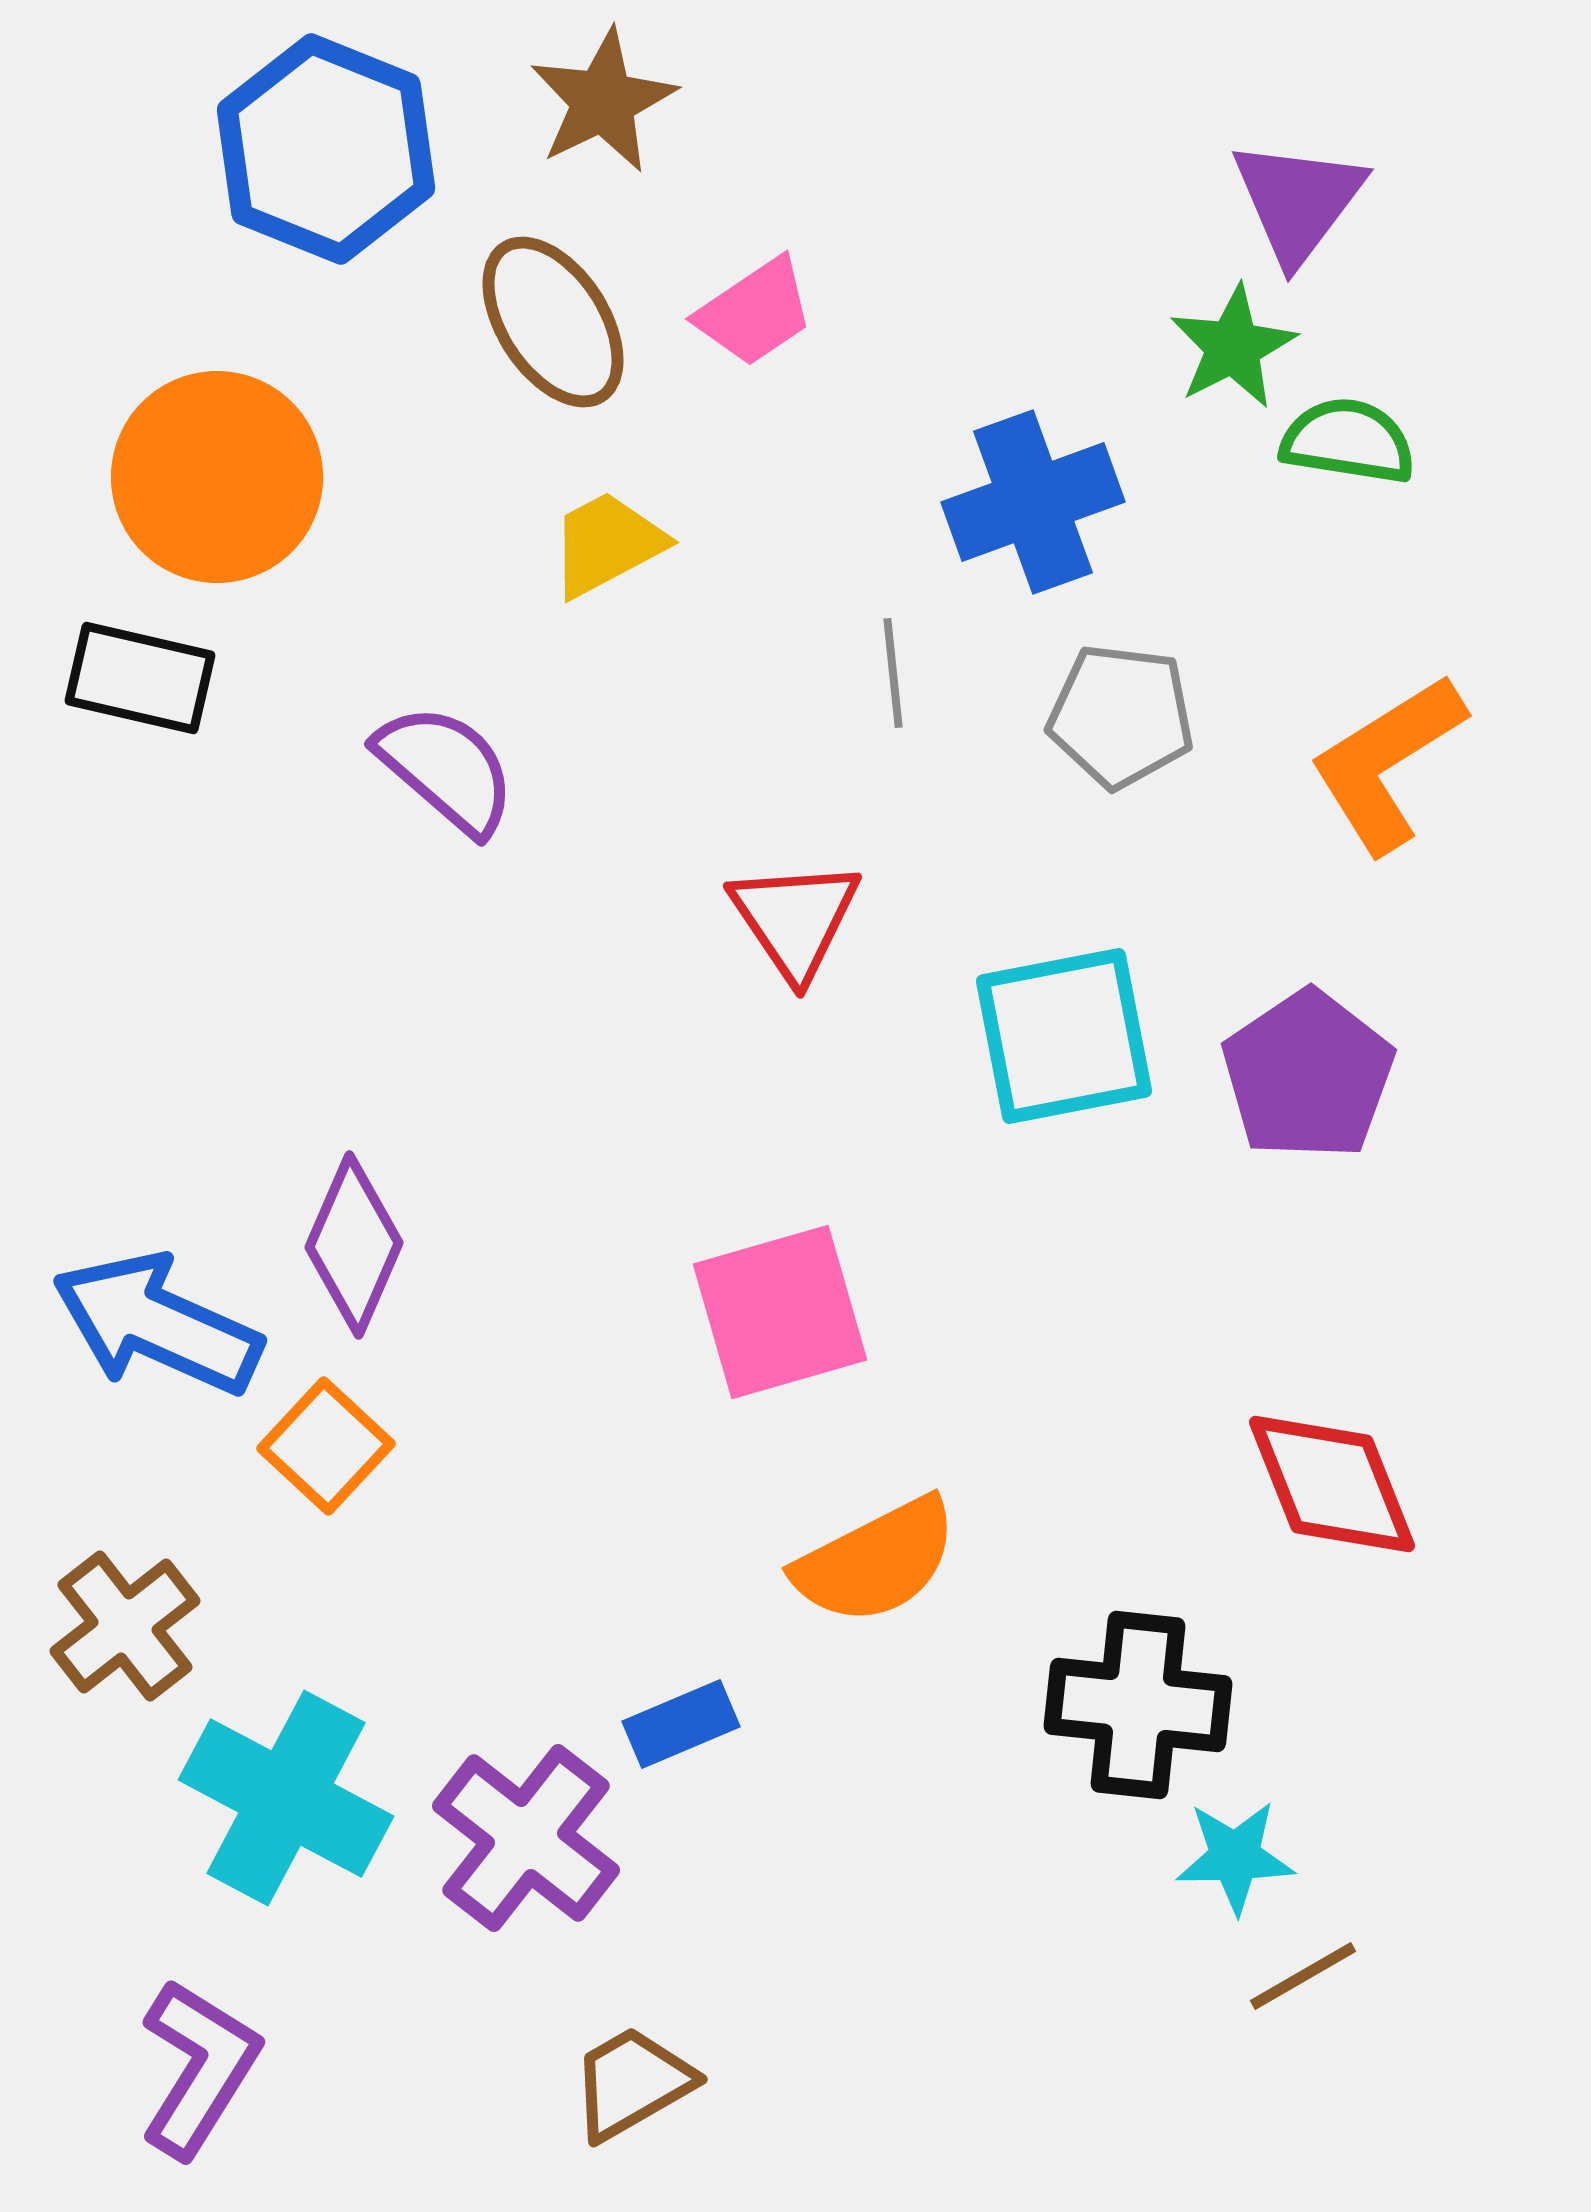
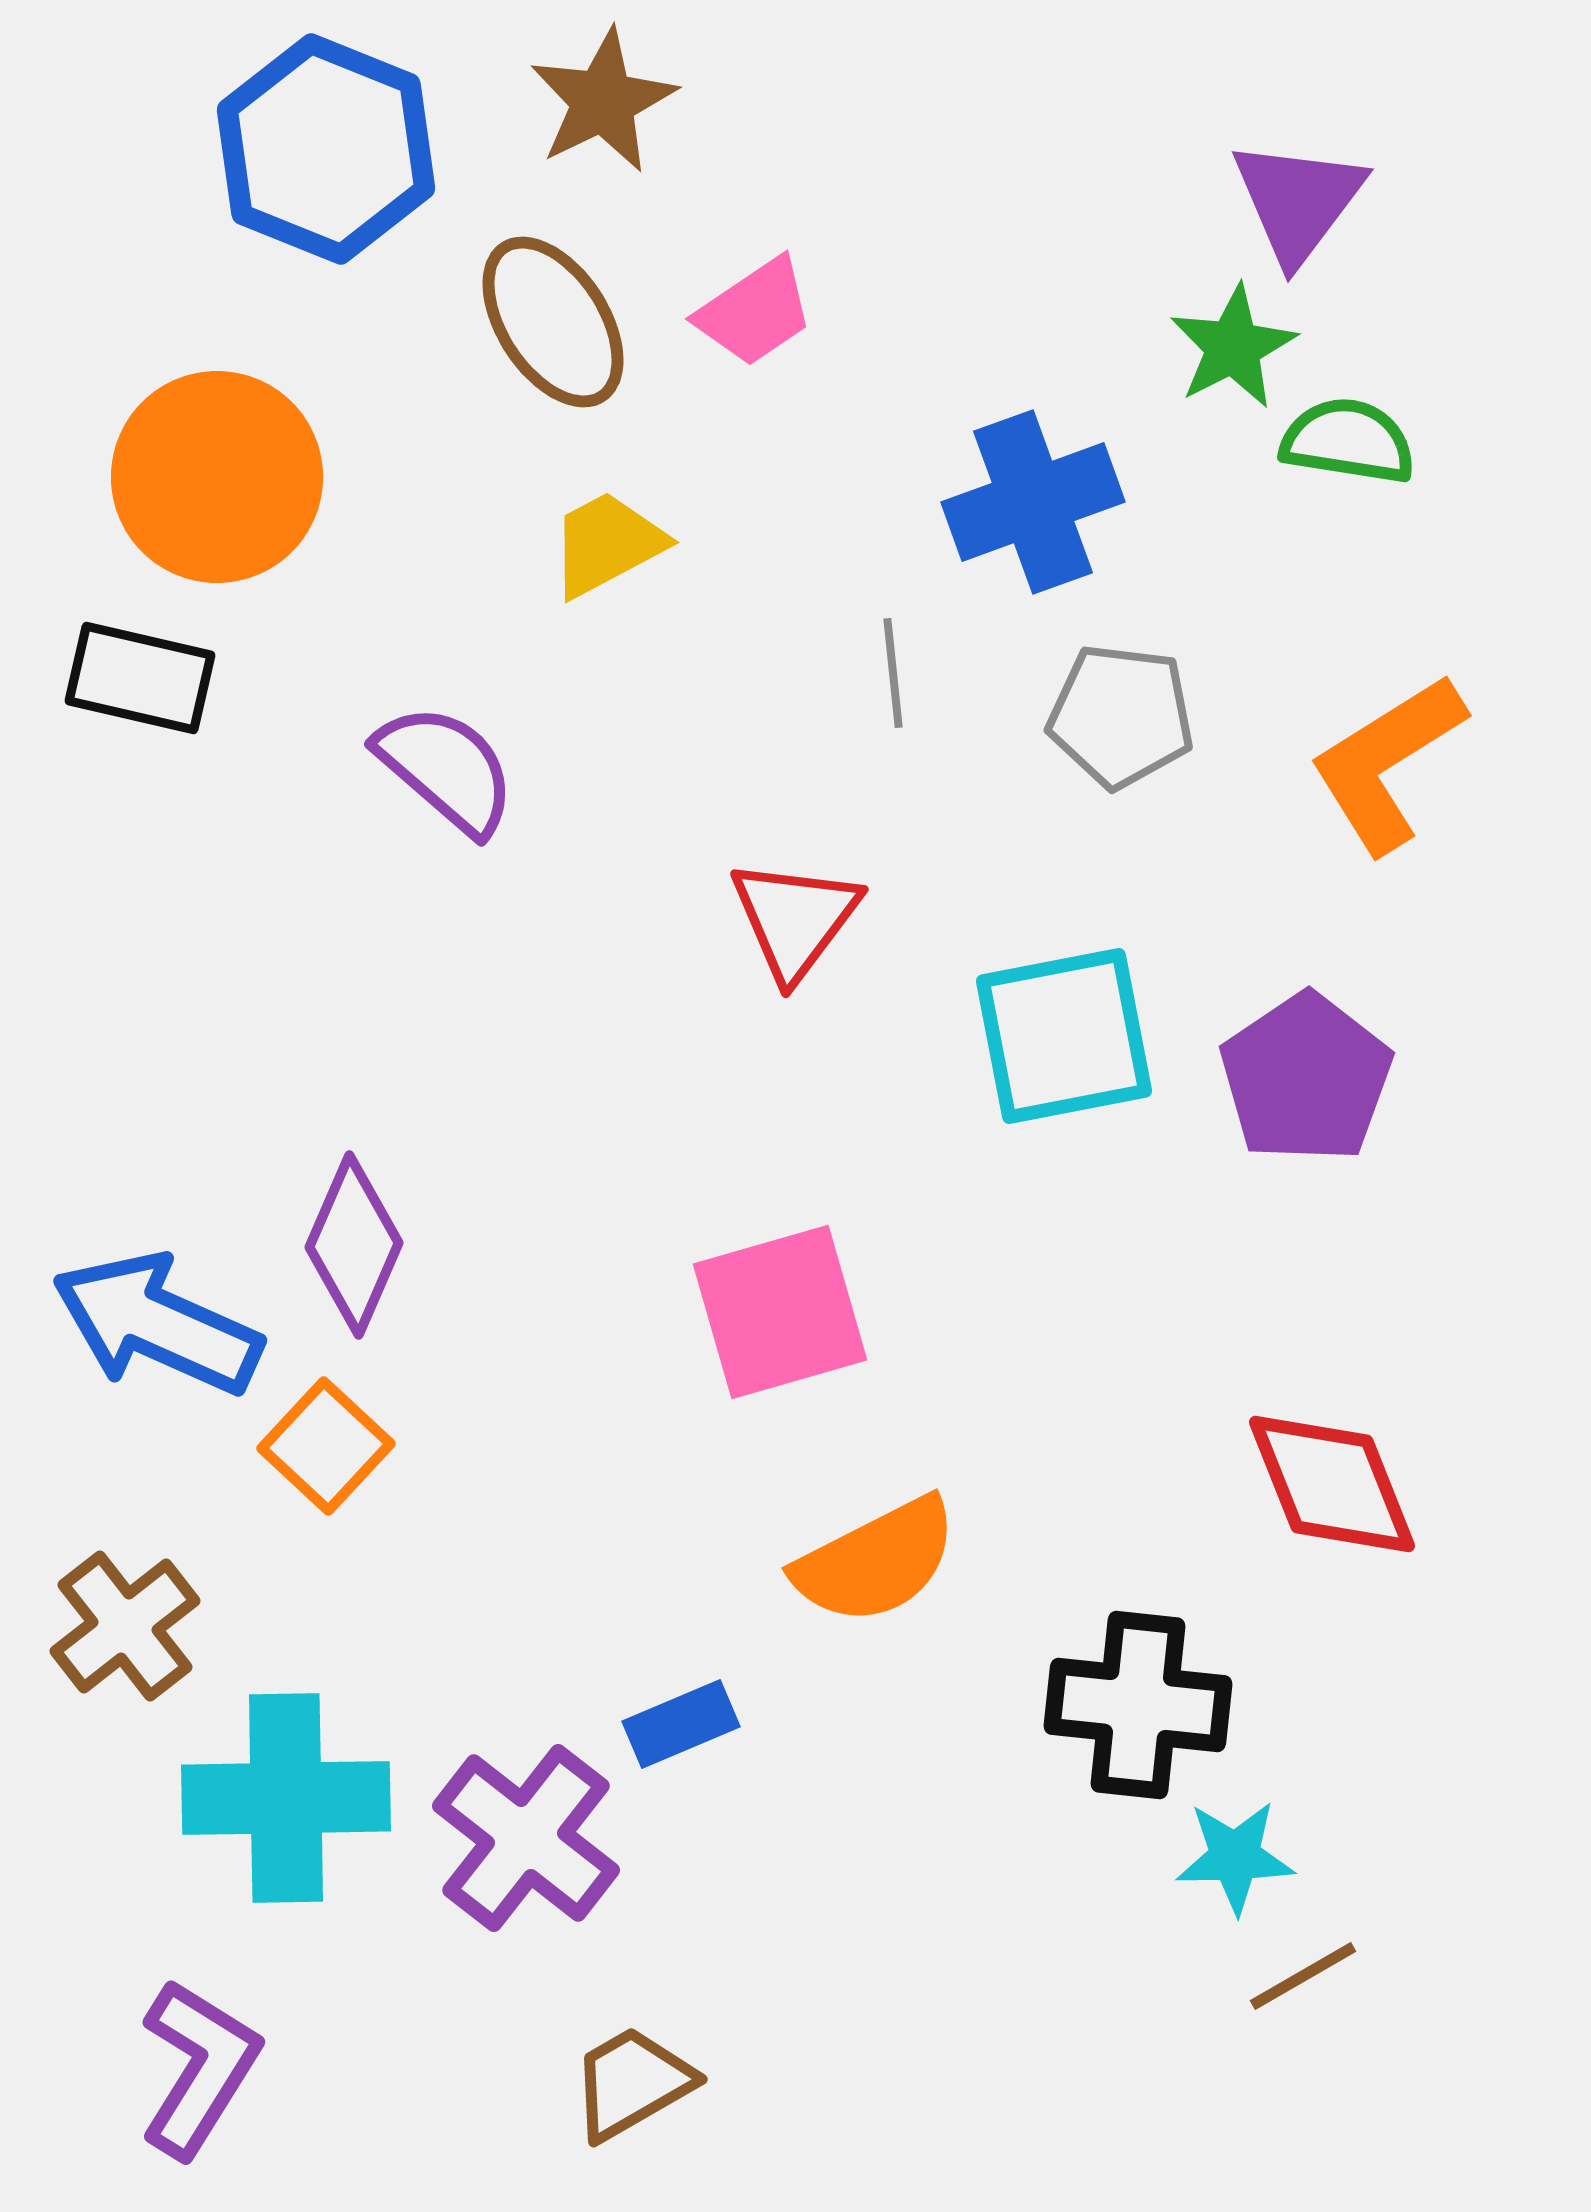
red triangle: rotated 11 degrees clockwise
purple pentagon: moved 2 px left, 3 px down
cyan cross: rotated 29 degrees counterclockwise
